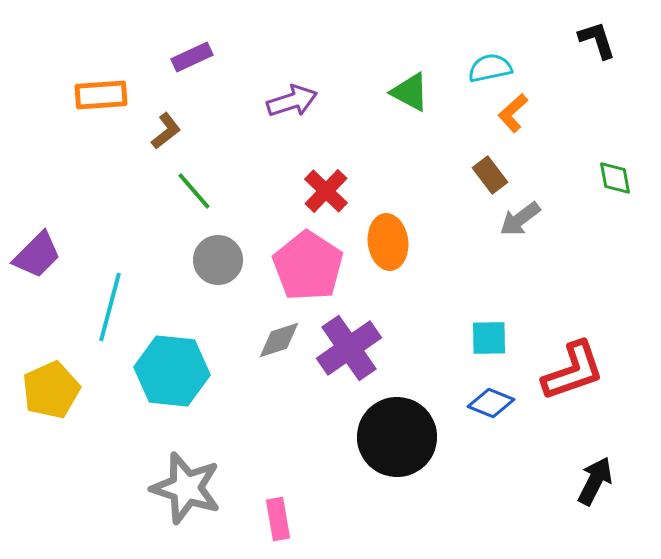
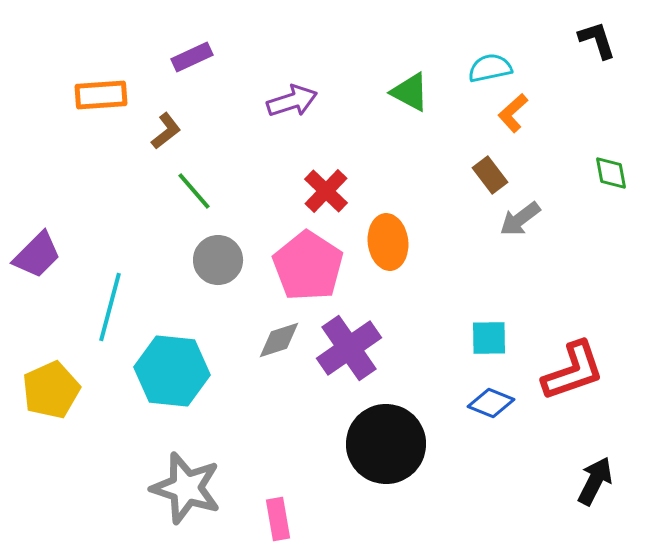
green diamond: moved 4 px left, 5 px up
black circle: moved 11 px left, 7 px down
